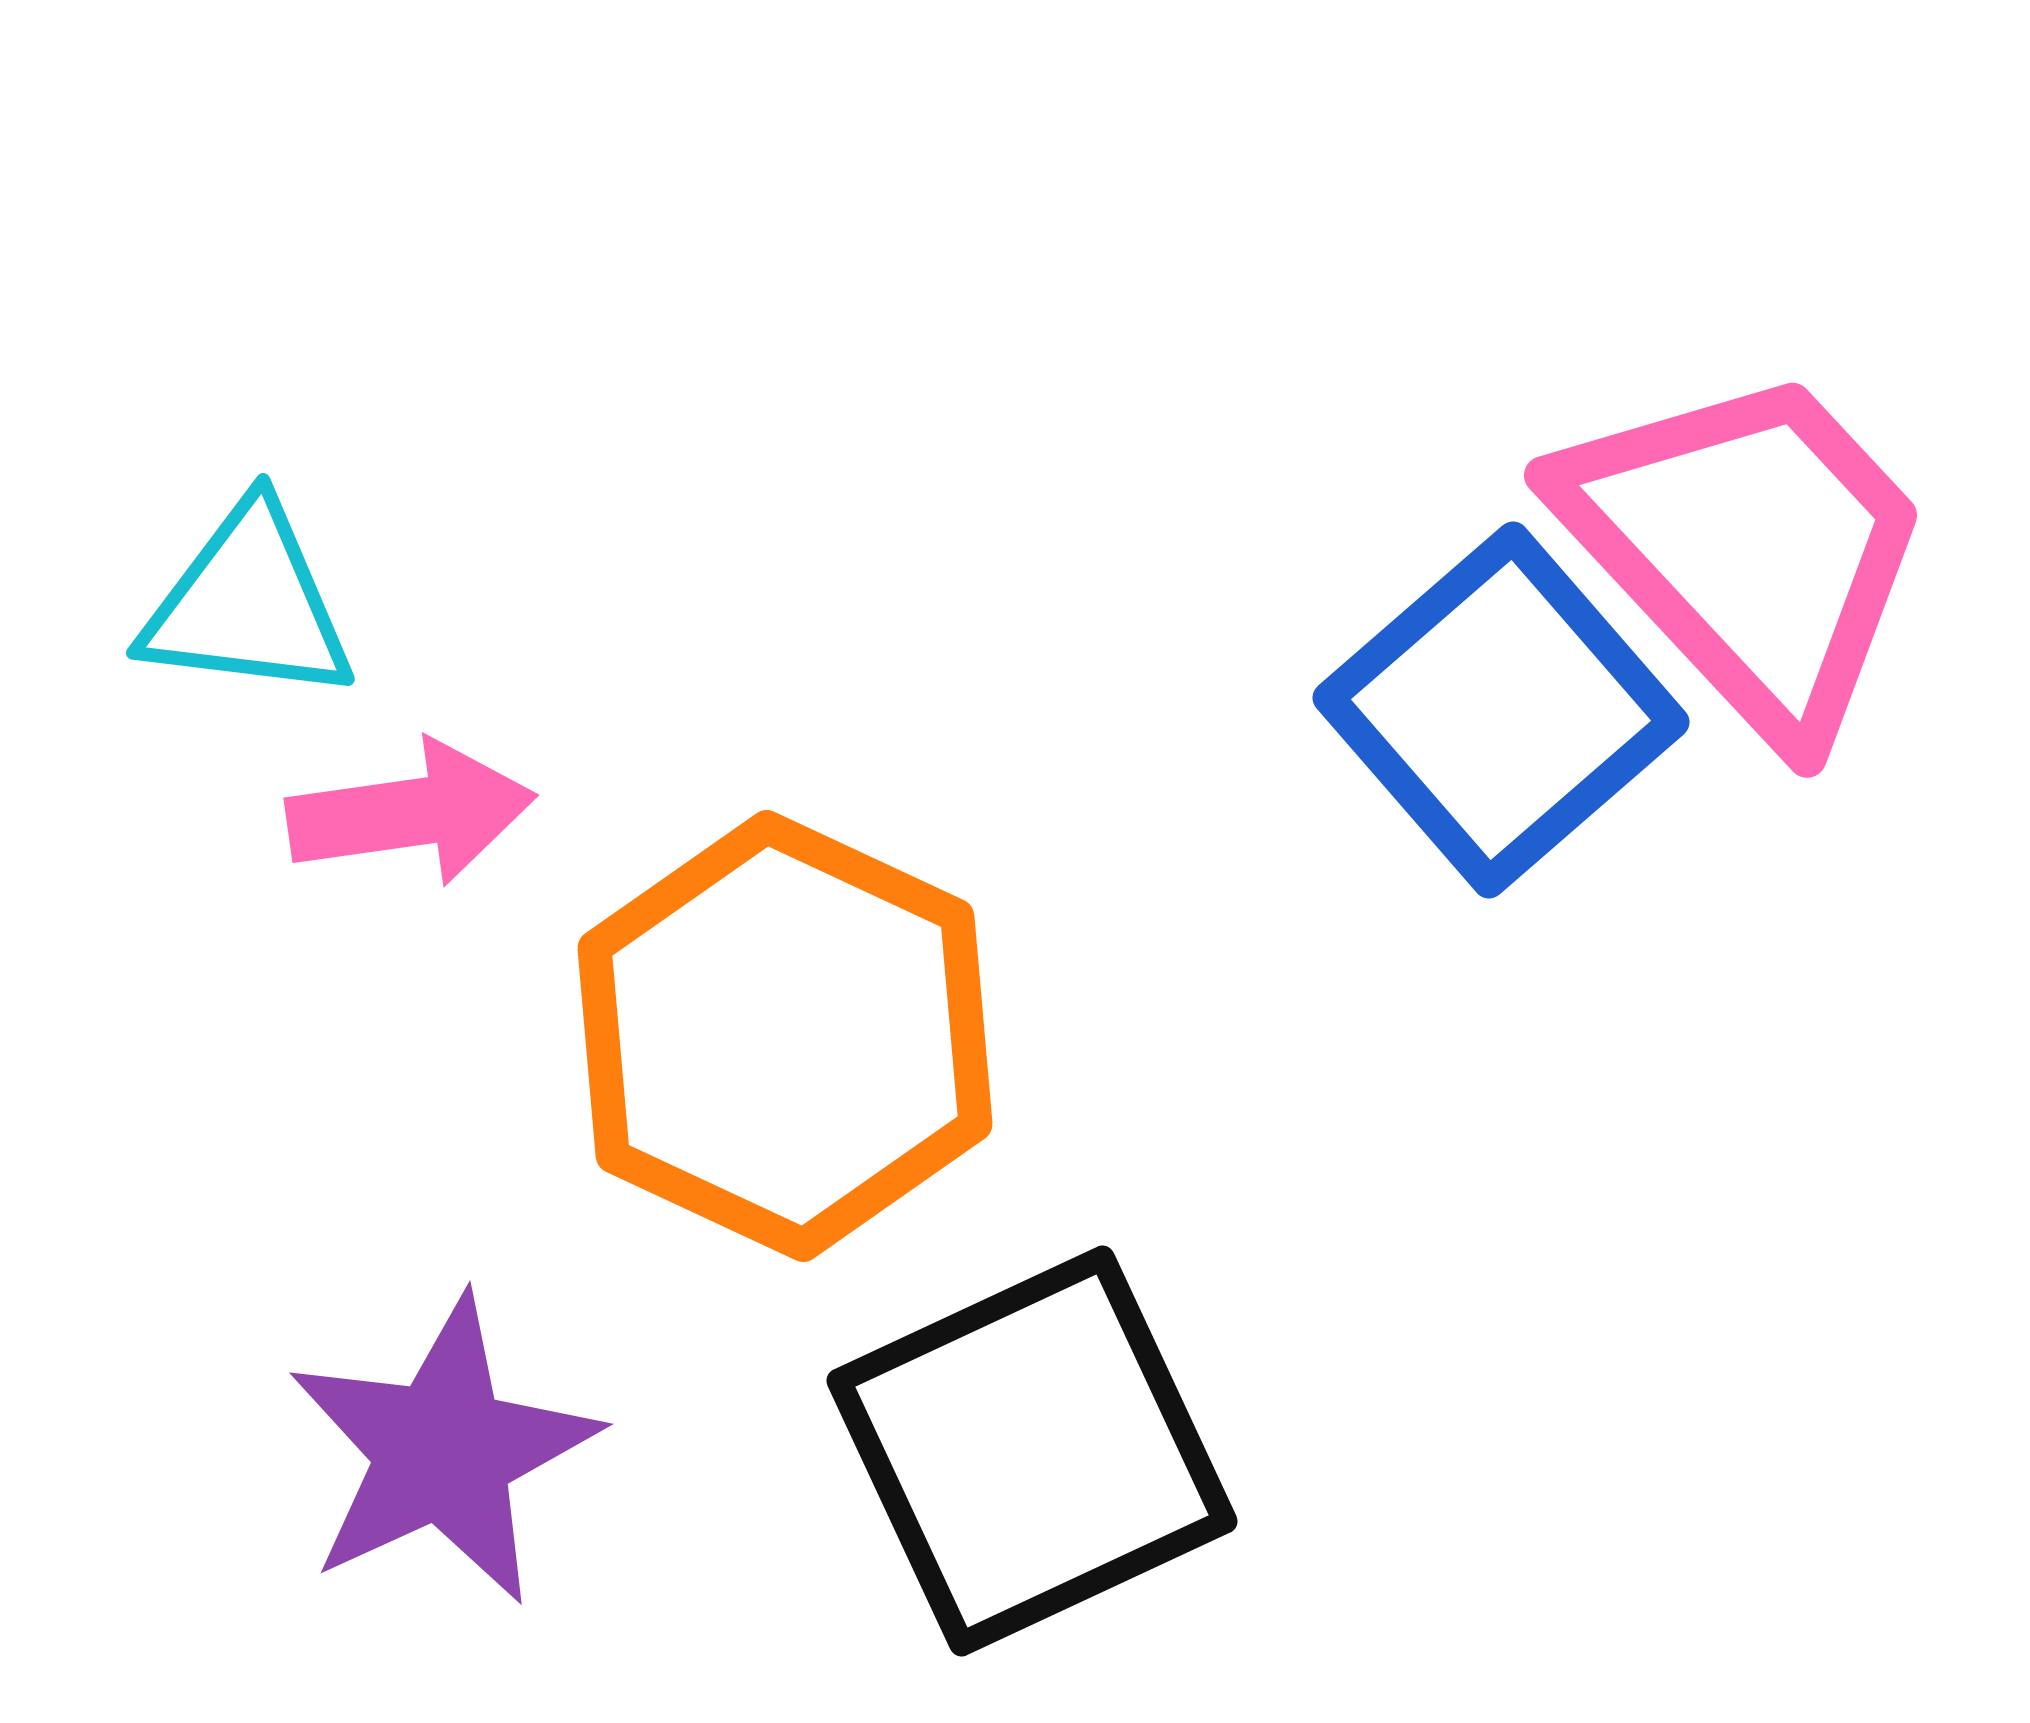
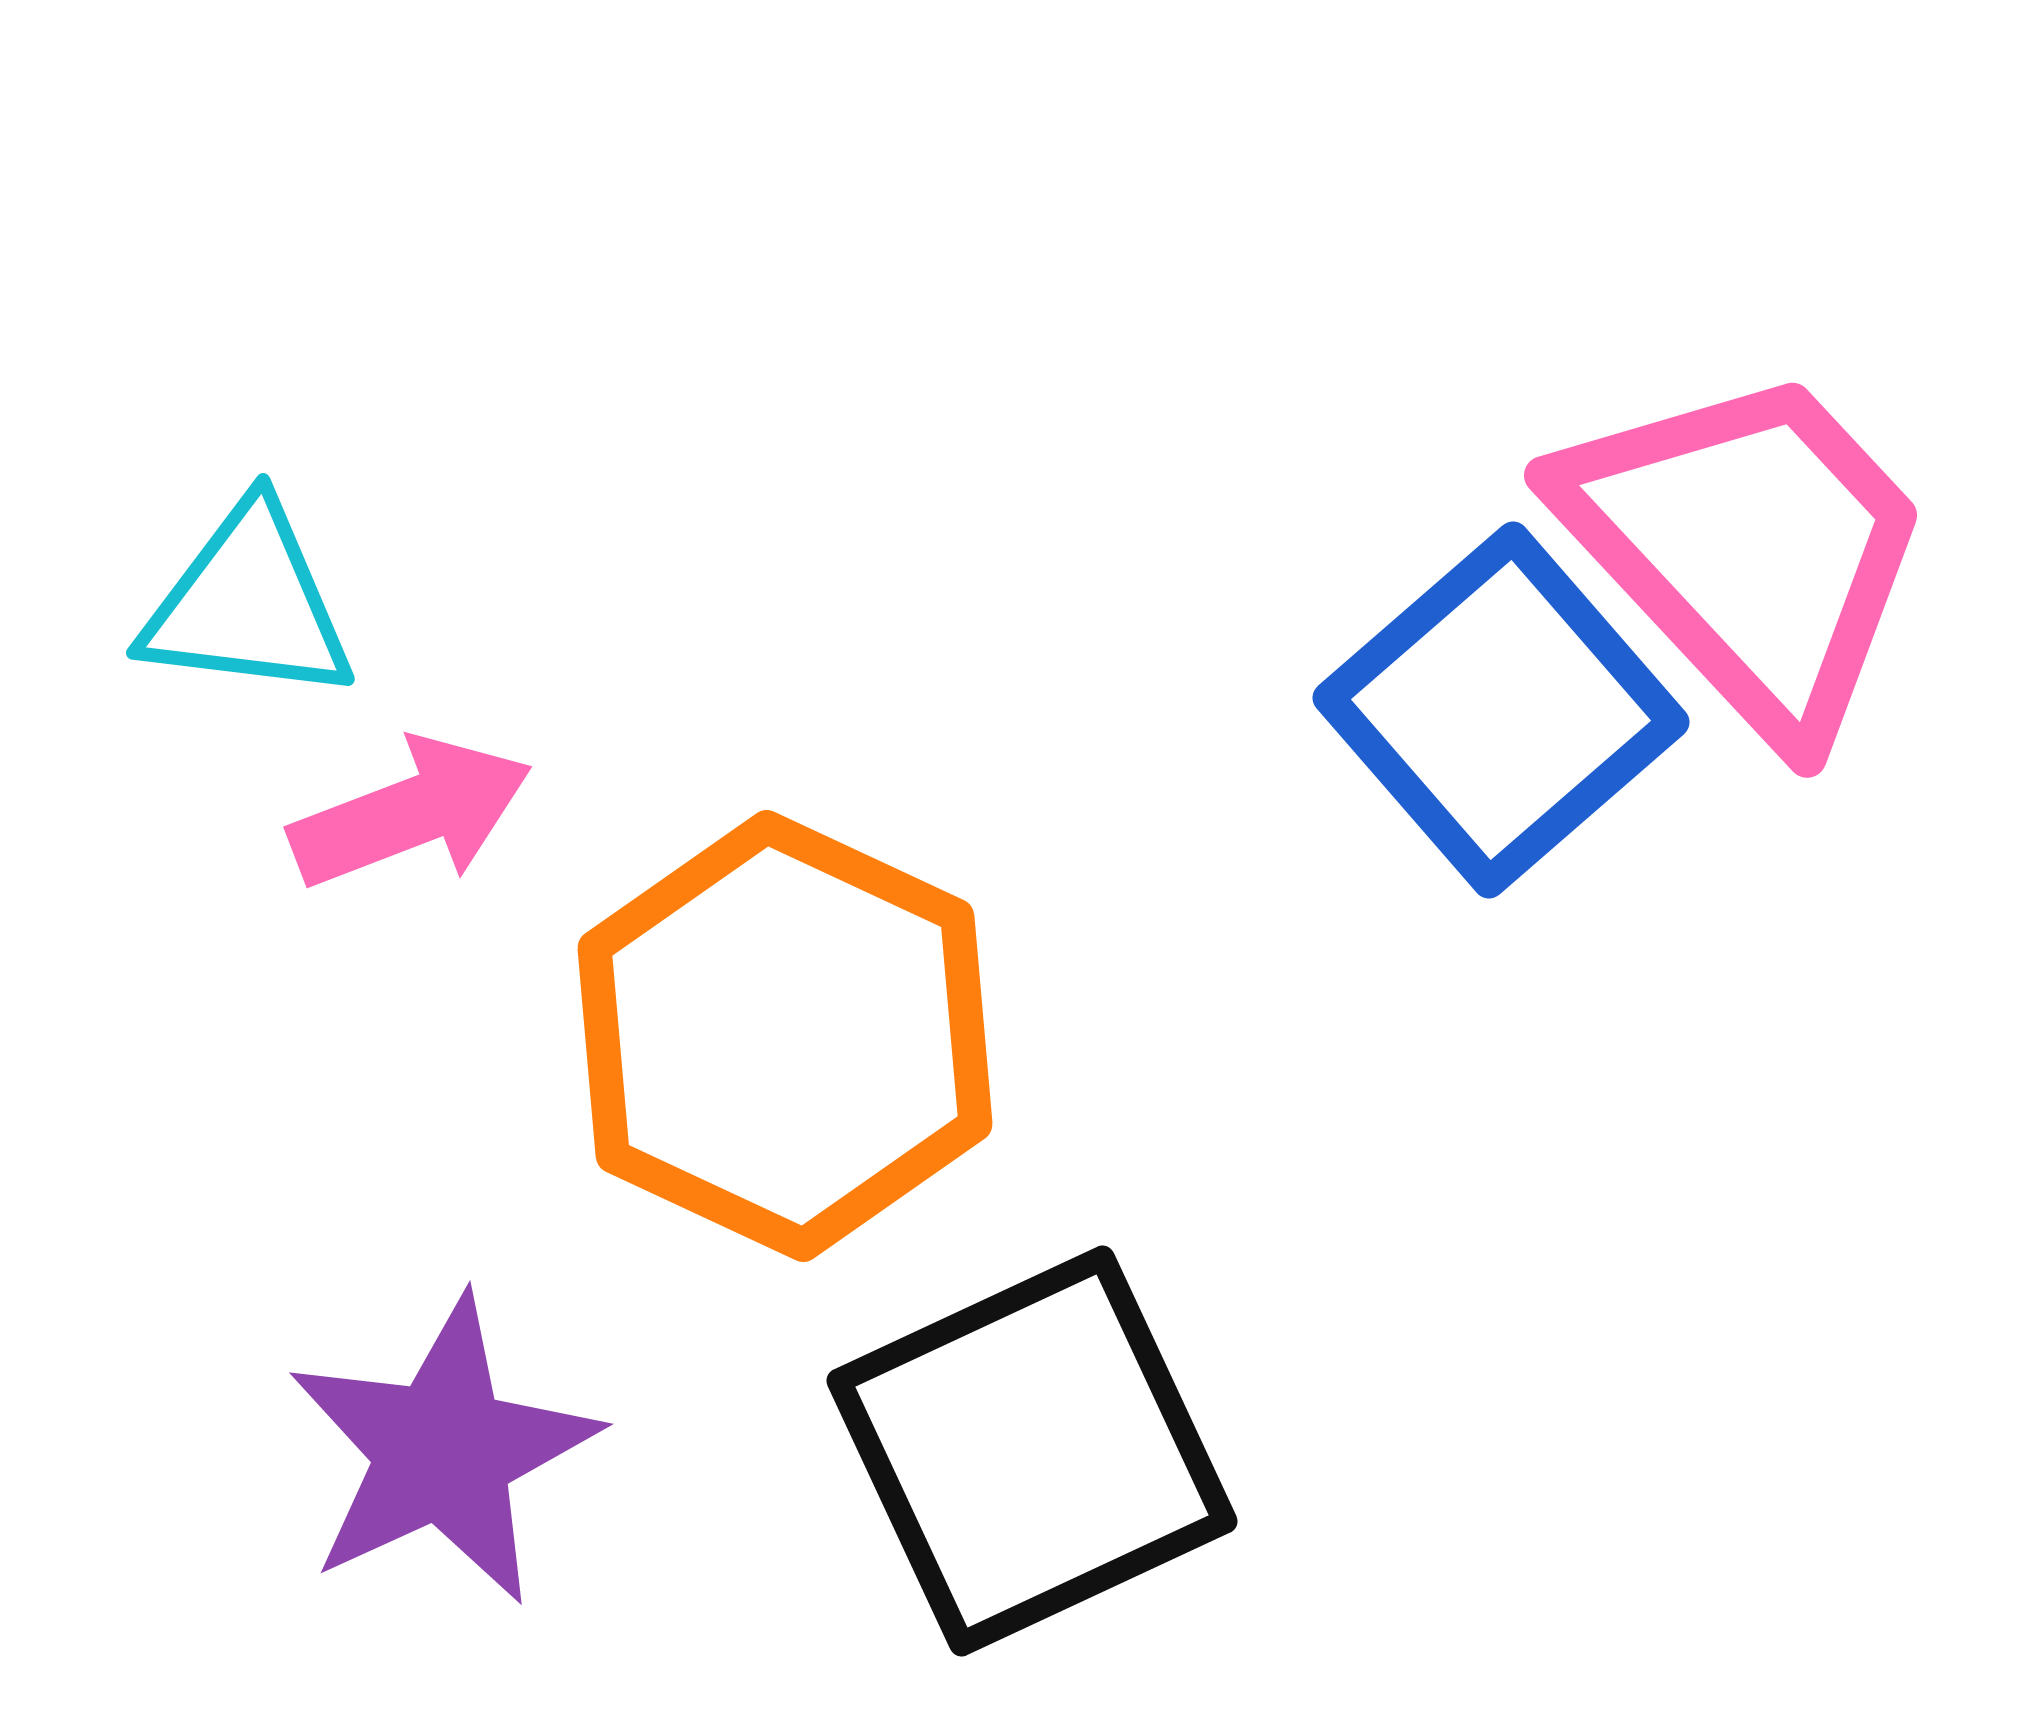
pink arrow: rotated 13 degrees counterclockwise
